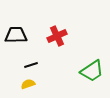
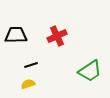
green trapezoid: moved 2 px left
